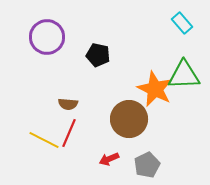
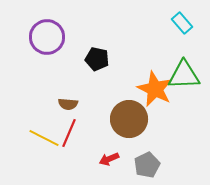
black pentagon: moved 1 px left, 4 px down
yellow line: moved 2 px up
